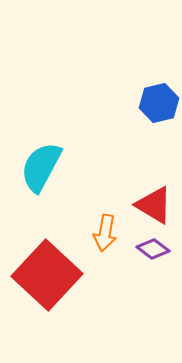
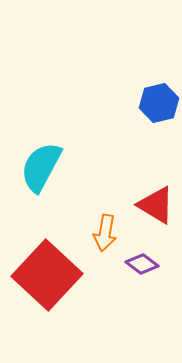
red triangle: moved 2 px right
purple diamond: moved 11 px left, 15 px down
